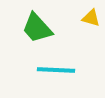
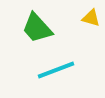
cyan line: rotated 24 degrees counterclockwise
